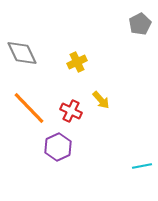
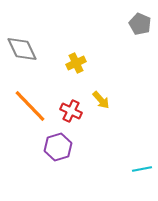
gray pentagon: rotated 20 degrees counterclockwise
gray diamond: moved 4 px up
yellow cross: moved 1 px left, 1 px down
orange line: moved 1 px right, 2 px up
purple hexagon: rotated 8 degrees clockwise
cyan line: moved 3 px down
